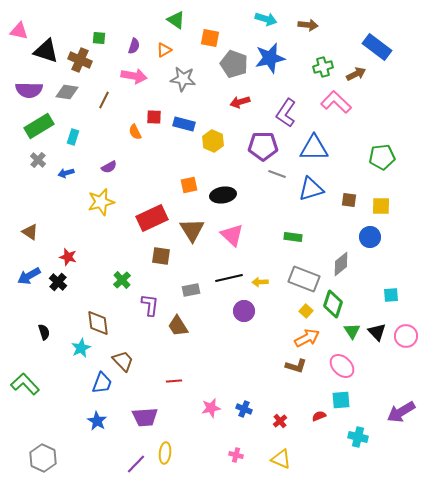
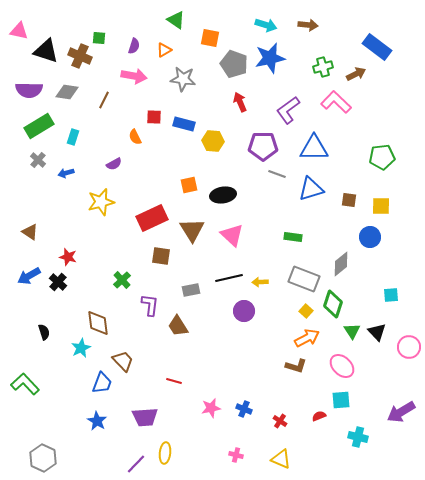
cyan arrow at (266, 19): moved 6 px down
brown cross at (80, 60): moved 4 px up
red arrow at (240, 102): rotated 84 degrees clockwise
purple L-shape at (286, 113): moved 2 px right, 3 px up; rotated 20 degrees clockwise
orange semicircle at (135, 132): moved 5 px down
yellow hexagon at (213, 141): rotated 20 degrees counterclockwise
purple semicircle at (109, 167): moved 5 px right, 3 px up
pink circle at (406, 336): moved 3 px right, 11 px down
red line at (174, 381): rotated 21 degrees clockwise
red cross at (280, 421): rotated 16 degrees counterclockwise
